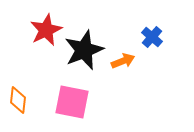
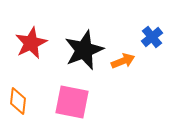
red star: moved 15 px left, 13 px down
blue cross: rotated 10 degrees clockwise
orange diamond: moved 1 px down
